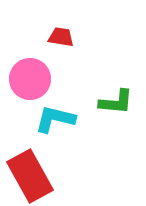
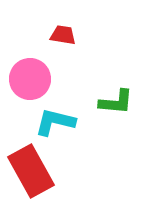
red trapezoid: moved 2 px right, 2 px up
cyan L-shape: moved 3 px down
red rectangle: moved 1 px right, 5 px up
